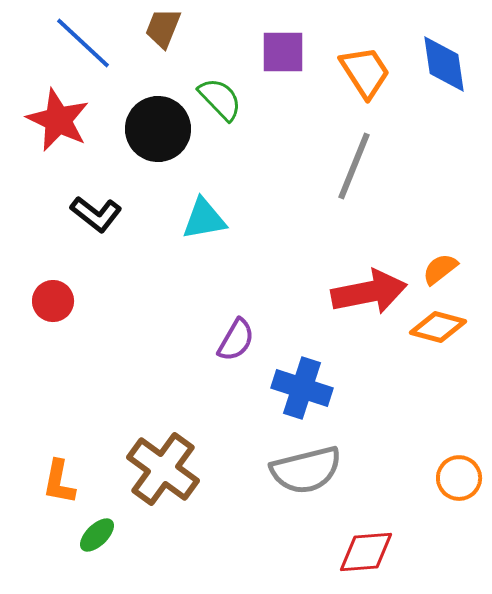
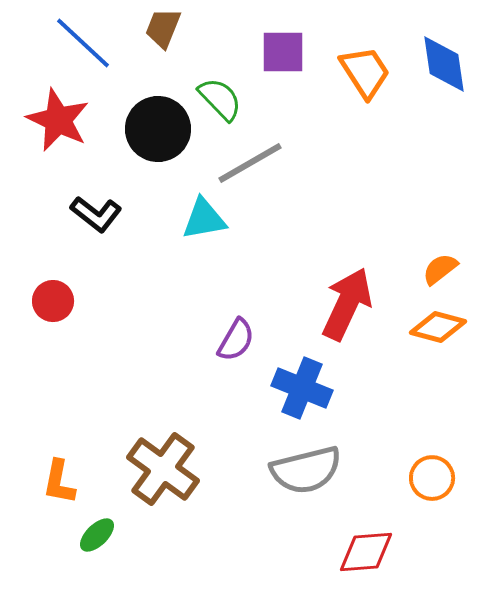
gray line: moved 104 px left, 3 px up; rotated 38 degrees clockwise
red arrow: moved 22 px left, 12 px down; rotated 54 degrees counterclockwise
blue cross: rotated 4 degrees clockwise
orange circle: moved 27 px left
